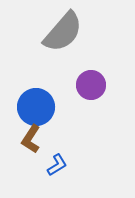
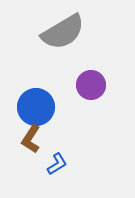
gray semicircle: rotated 18 degrees clockwise
blue L-shape: moved 1 px up
